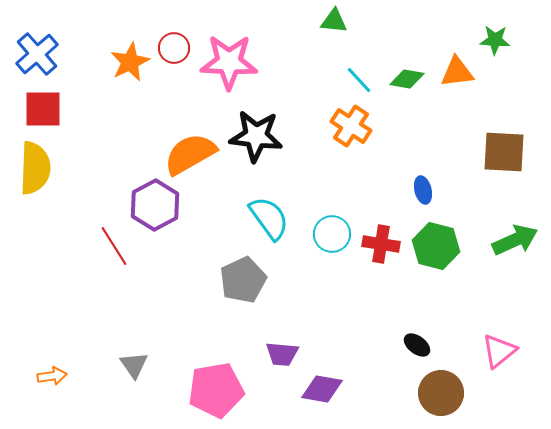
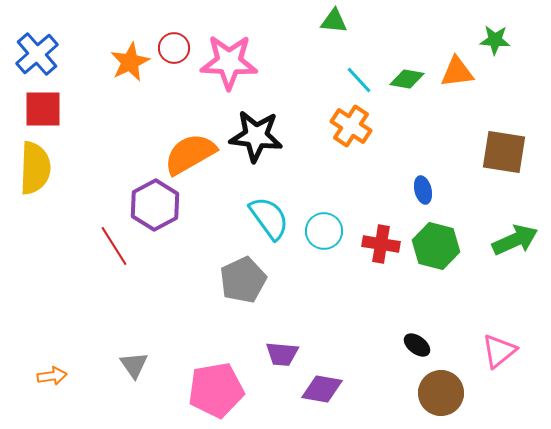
brown square: rotated 6 degrees clockwise
cyan circle: moved 8 px left, 3 px up
